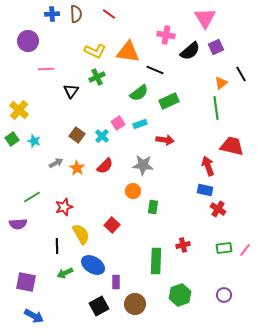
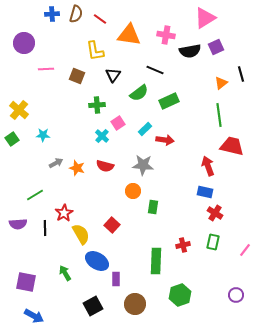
brown semicircle at (76, 14): rotated 18 degrees clockwise
red line at (109, 14): moved 9 px left, 5 px down
pink triangle at (205, 18): rotated 30 degrees clockwise
purple circle at (28, 41): moved 4 px left, 2 px down
yellow L-shape at (95, 51): rotated 55 degrees clockwise
black semicircle at (190, 51): rotated 30 degrees clockwise
orange triangle at (128, 52): moved 1 px right, 17 px up
black line at (241, 74): rotated 14 degrees clockwise
green cross at (97, 77): moved 28 px down; rotated 21 degrees clockwise
black triangle at (71, 91): moved 42 px right, 16 px up
green line at (216, 108): moved 3 px right, 7 px down
cyan rectangle at (140, 124): moved 5 px right, 5 px down; rotated 24 degrees counterclockwise
brown square at (77, 135): moved 59 px up; rotated 14 degrees counterclockwise
cyan star at (34, 141): moved 9 px right, 6 px up; rotated 16 degrees counterclockwise
red semicircle at (105, 166): rotated 60 degrees clockwise
orange star at (77, 168): rotated 14 degrees counterclockwise
blue rectangle at (205, 190): moved 2 px down
green line at (32, 197): moved 3 px right, 2 px up
red star at (64, 207): moved 6 px down; rotated 12 degrees counterclockwise
red cross at (218, 209): moved 3 px left, 4 px down
black line at (57, 246): moved 12 px left, 18 px up
green rectangle at (224, 248): moved 11 px left, 6 px up; rotated 70 degrees counterclockwise
blue ellipse at (93, 265): moved 4 px right, 4 px up
green arrow at (65, 273): rotated 84 degrees clockwise
purple rectangle at (116, 282): moved 3 px up
purple circle at (224, 295): moved 12 px right
black square at (99, 306): moved 6 px left
